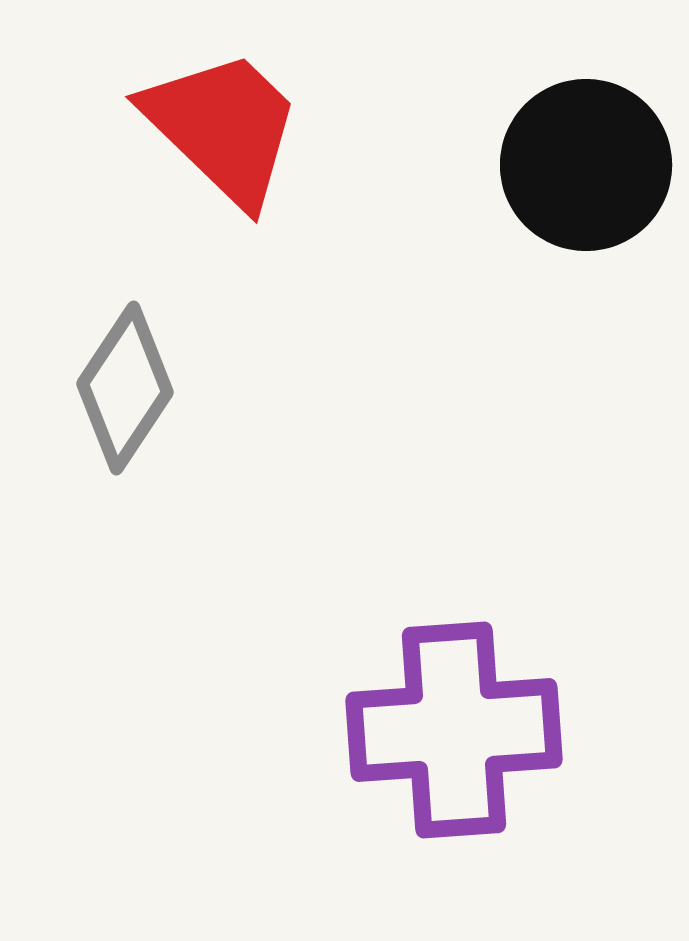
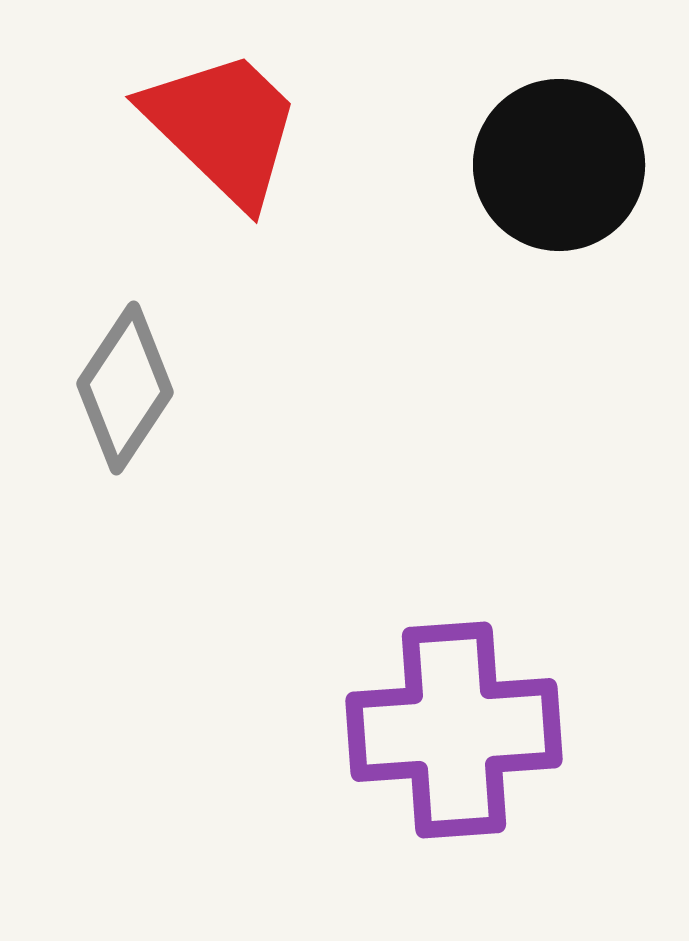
black circle: moved 27 px left
